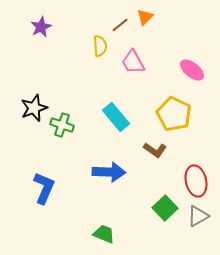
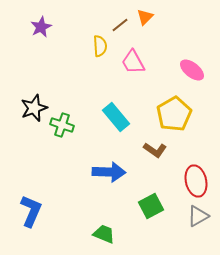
yellow pentagon: rotated 16 degrees clockwise
blue L-shape: moved 13 px left, 23 px down
green square: moved 14 px left, 2 px up; rotated 15 degrees clockwise
